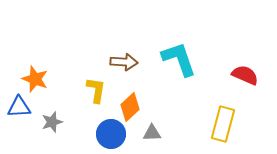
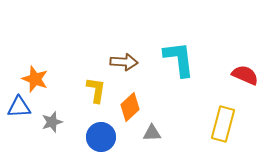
cyan L-shape: rotated 12 degrees clockwise
blue circle: moved 10 px left, 3 px down
